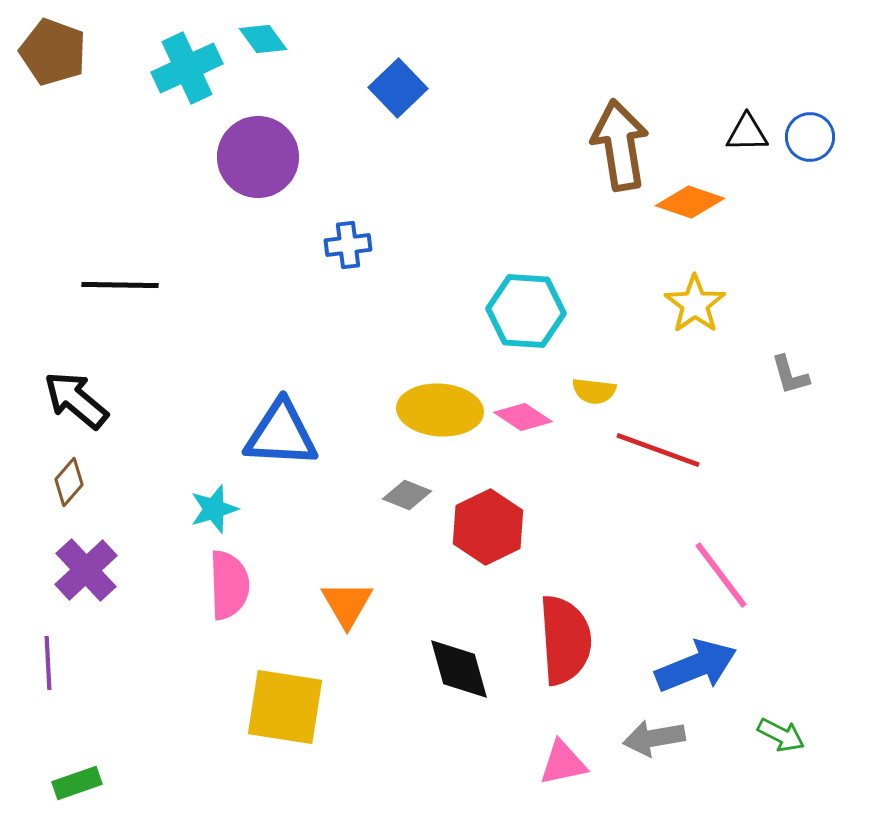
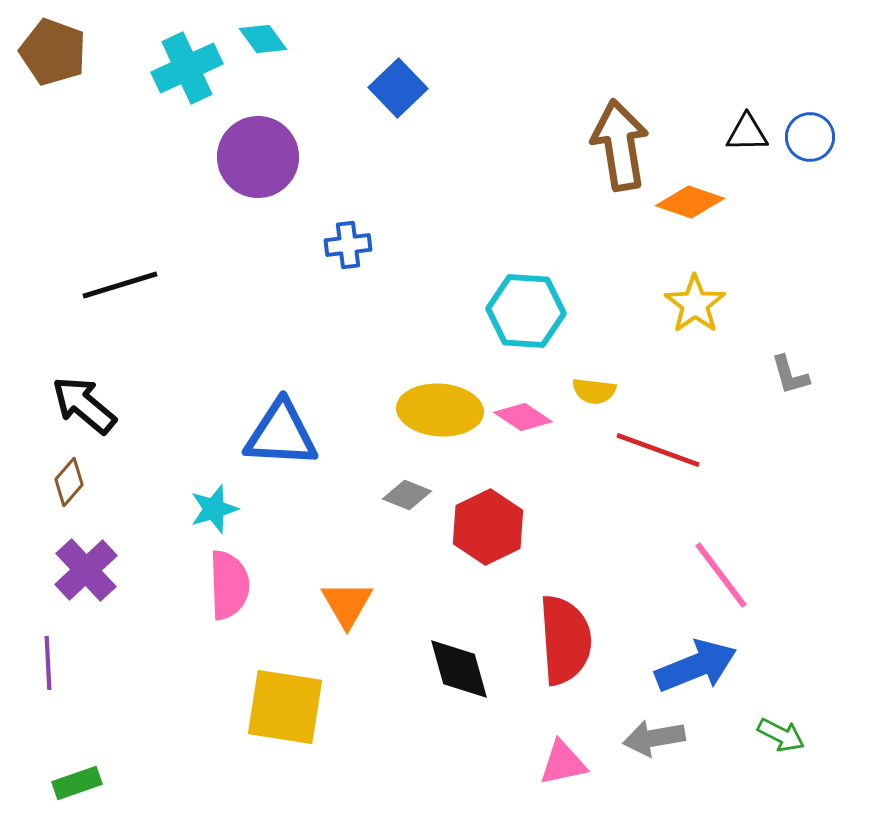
black line: rotated 18 degrees counterclockwise
black arrow: moved 8 px right, 5 px down
